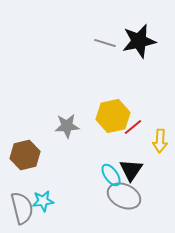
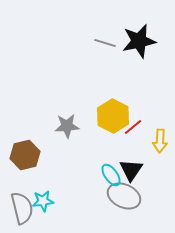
yellow hexagon: rotated 20 degrees counterclockwise
